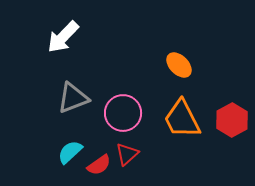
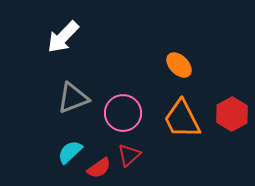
red hexagon: moved 6 px up
red triangle: moved 2 px right, 1 px down
red semicircle: moved 3 px down
